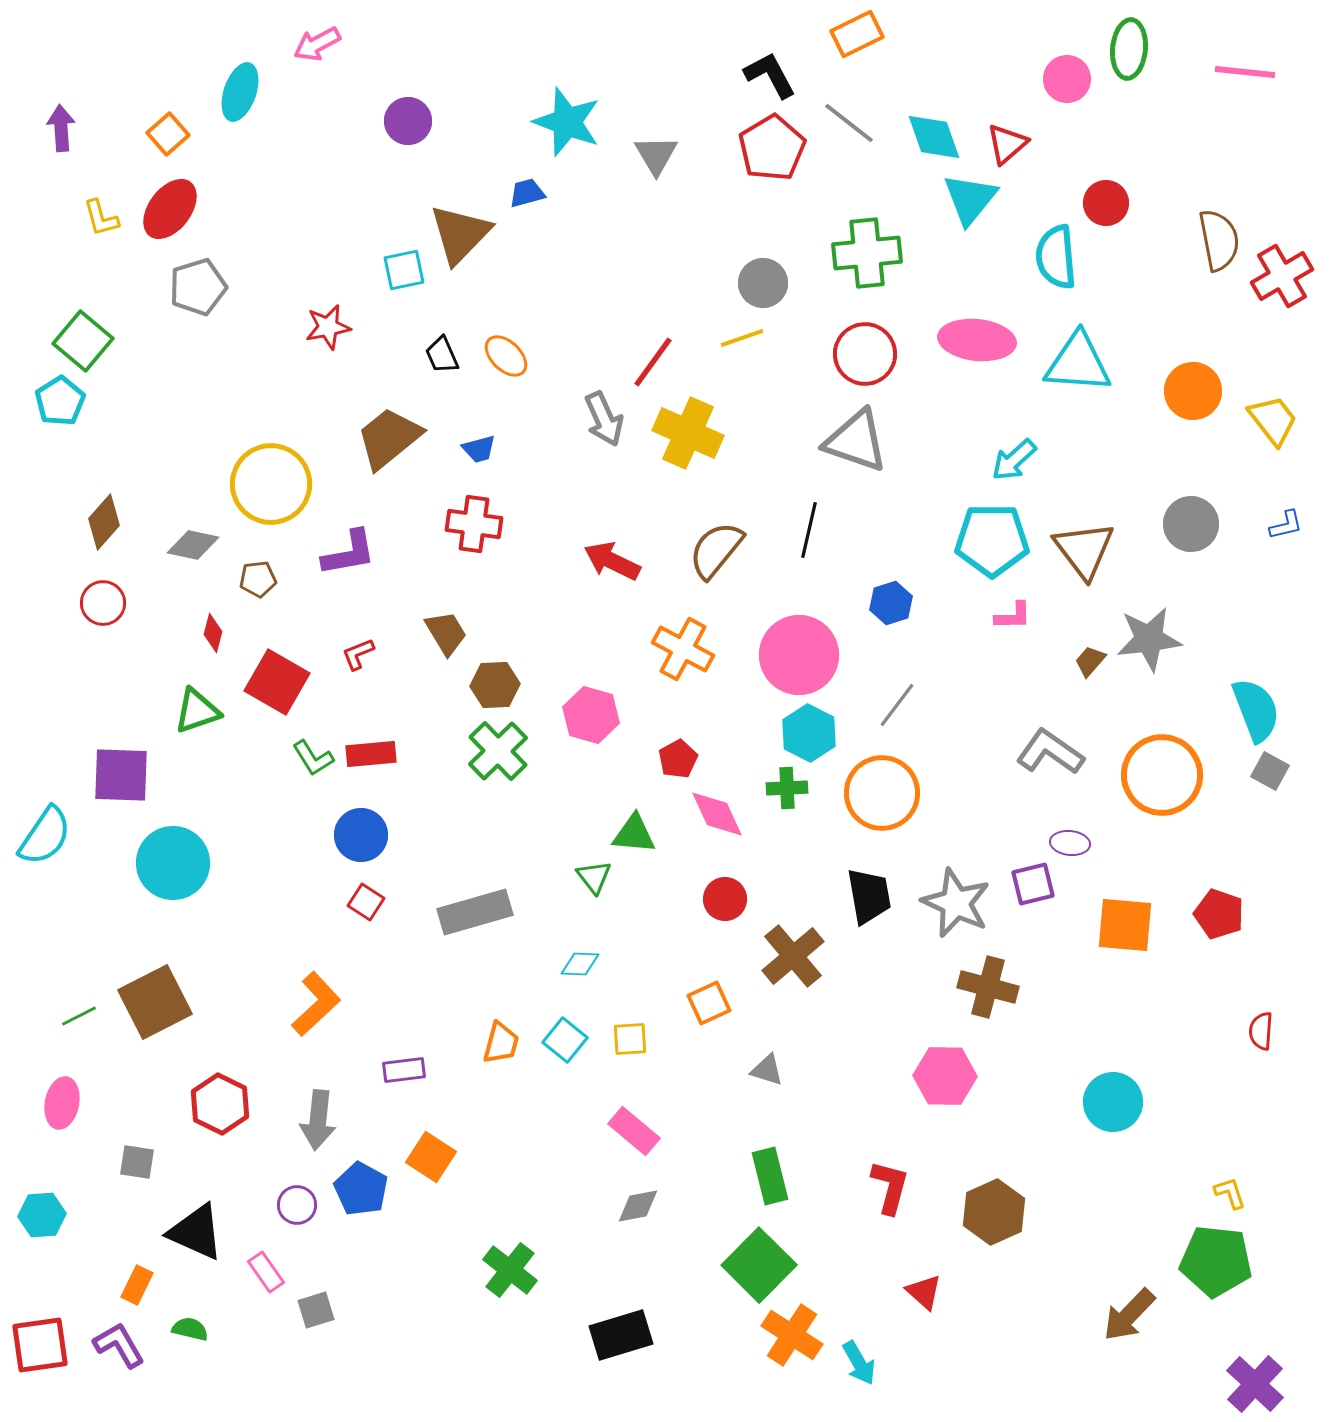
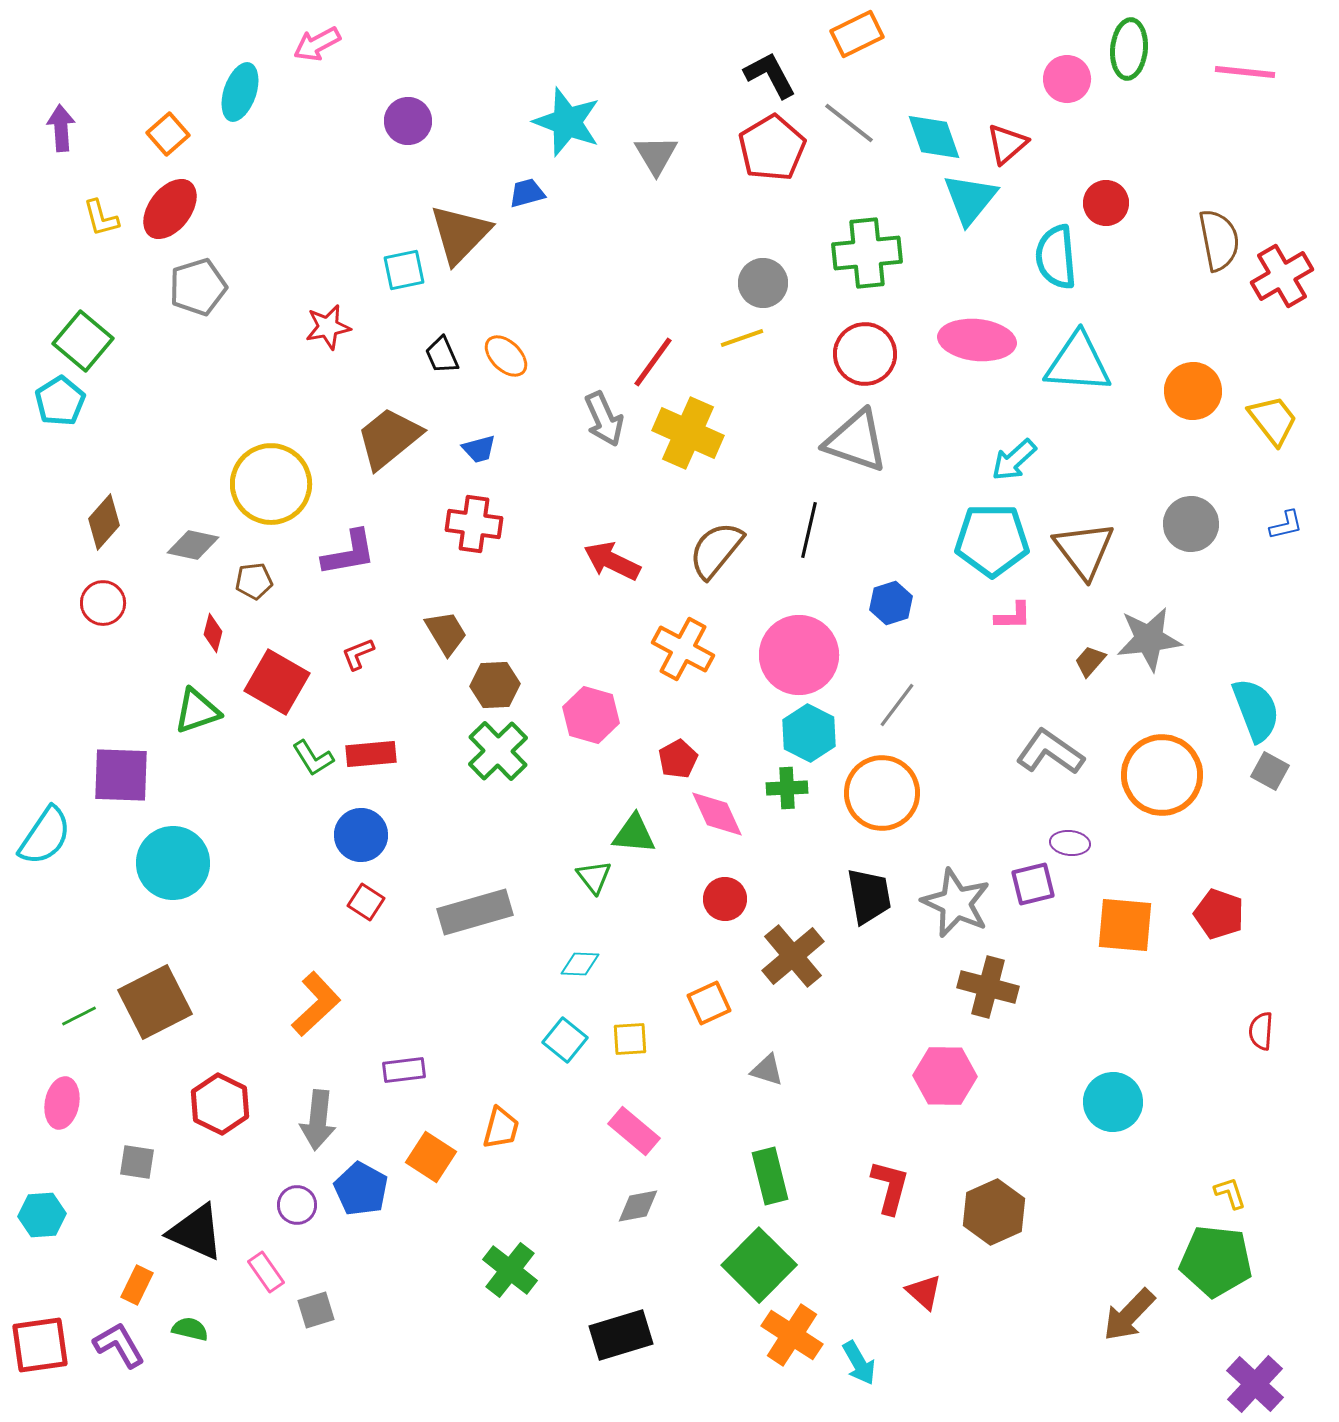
brown pentagon at (258, 579): moved 4 px left, 2 px down
orange trapezoid at (501, 1043): moved 85 px down
